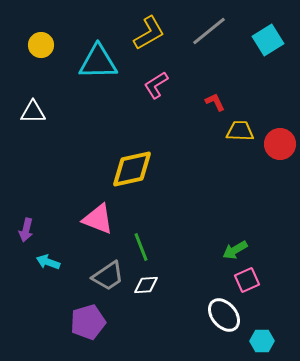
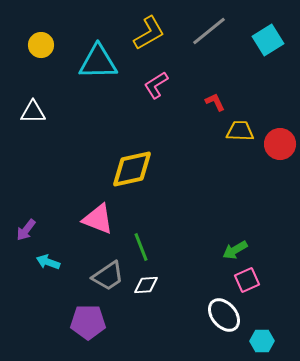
purple arrow: rotated 25 degrees clockwise
purple pentagon: rotated 16 degrees clockwise
